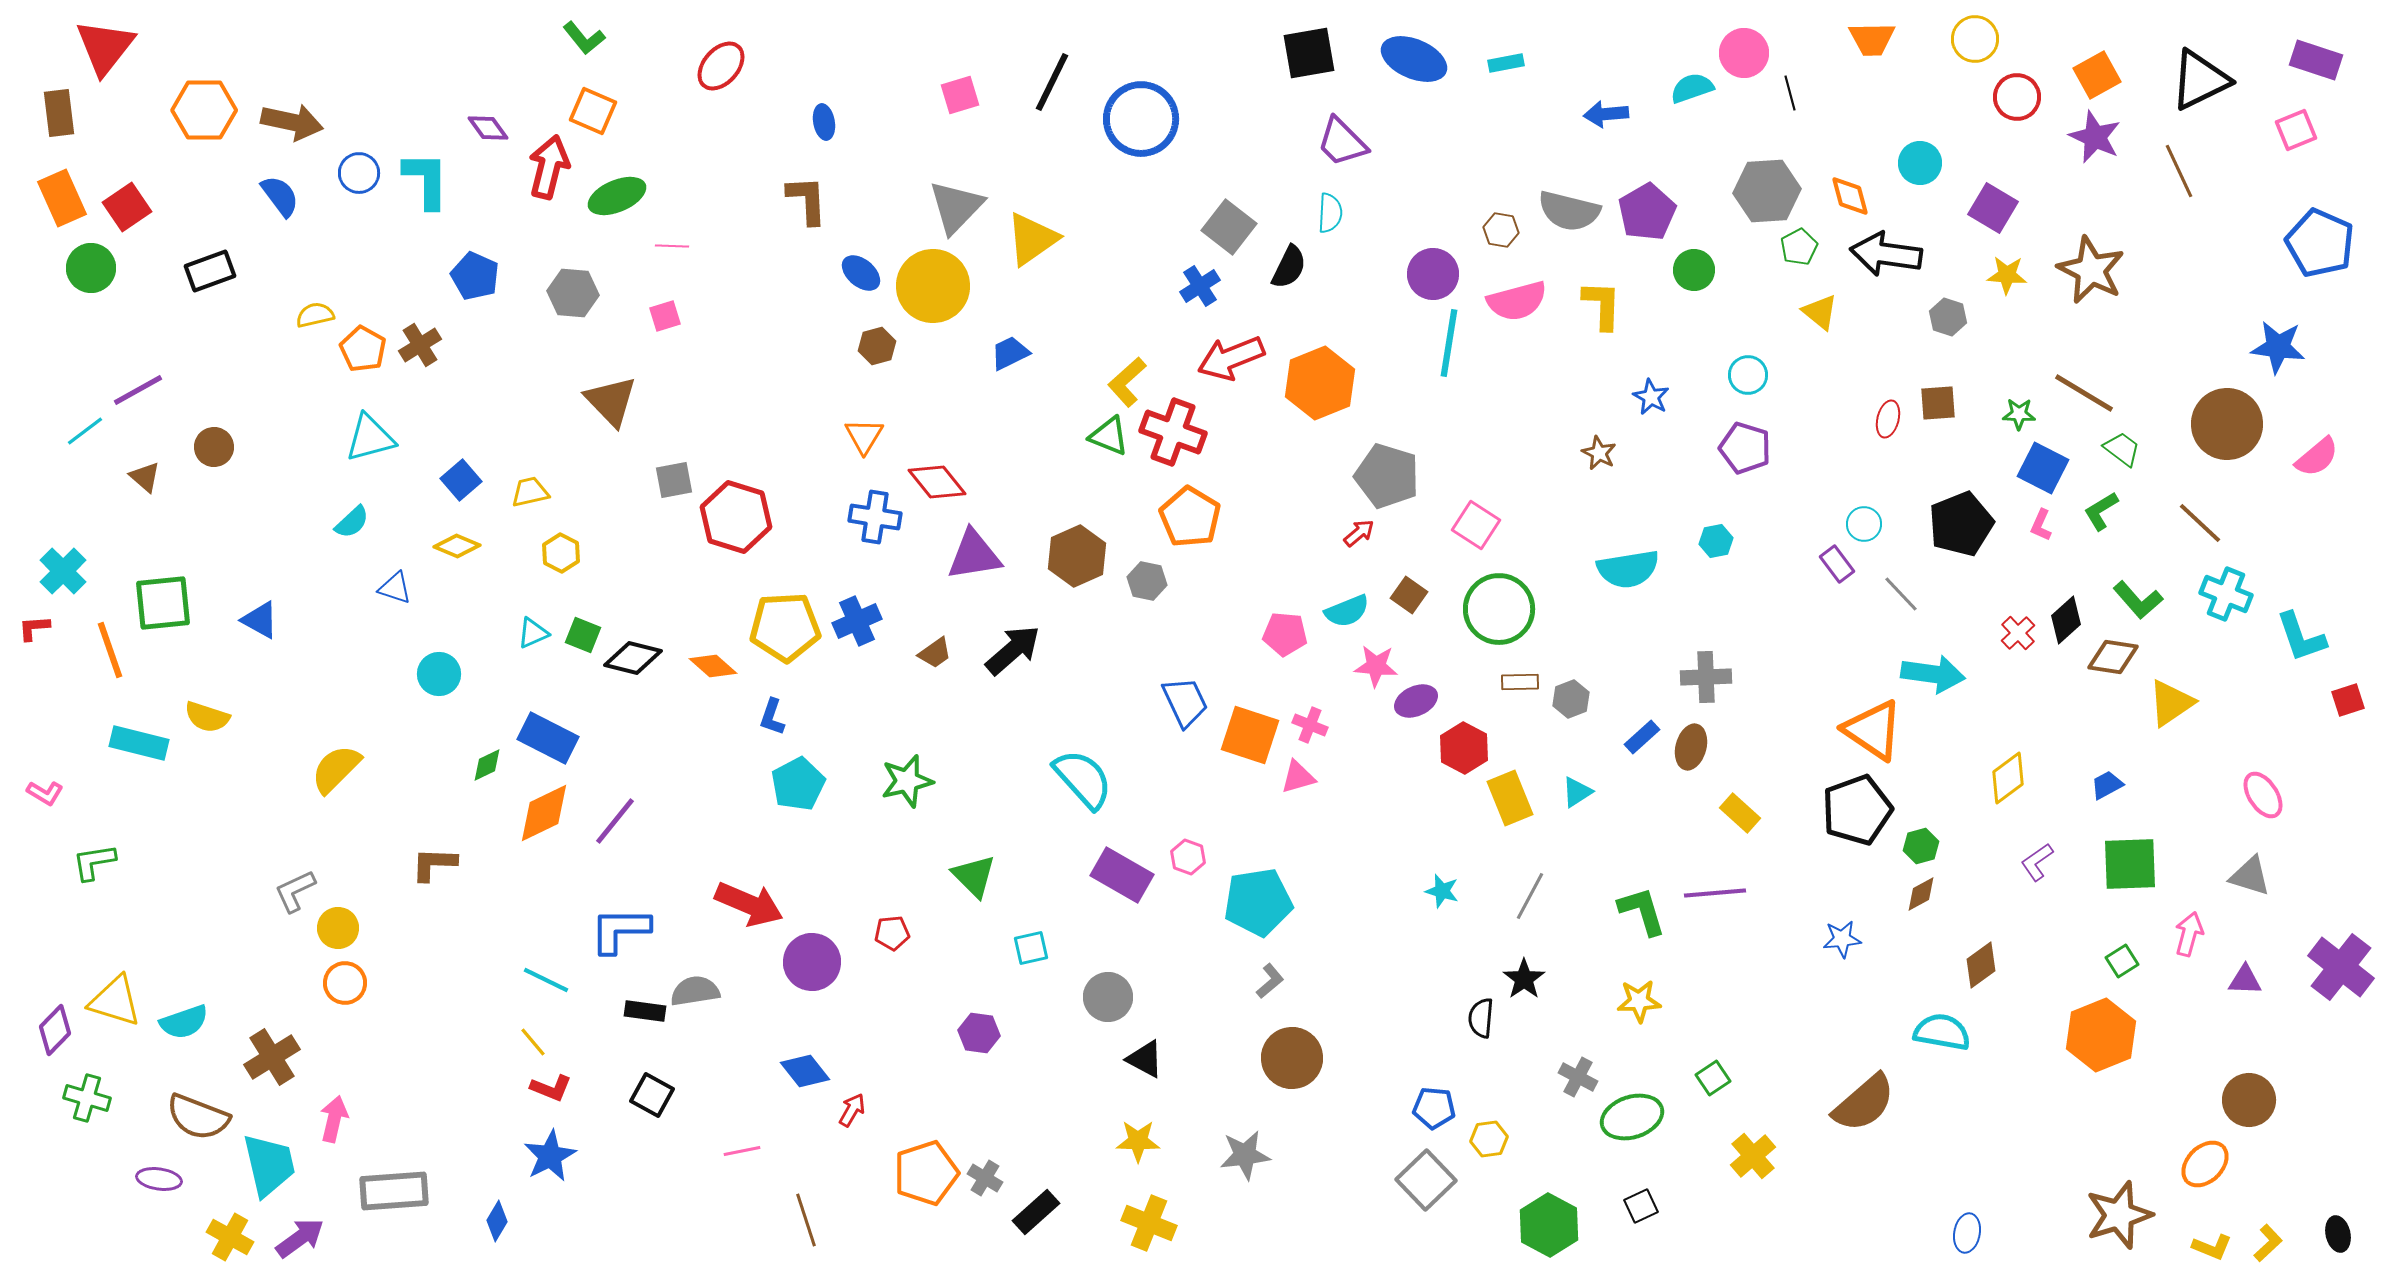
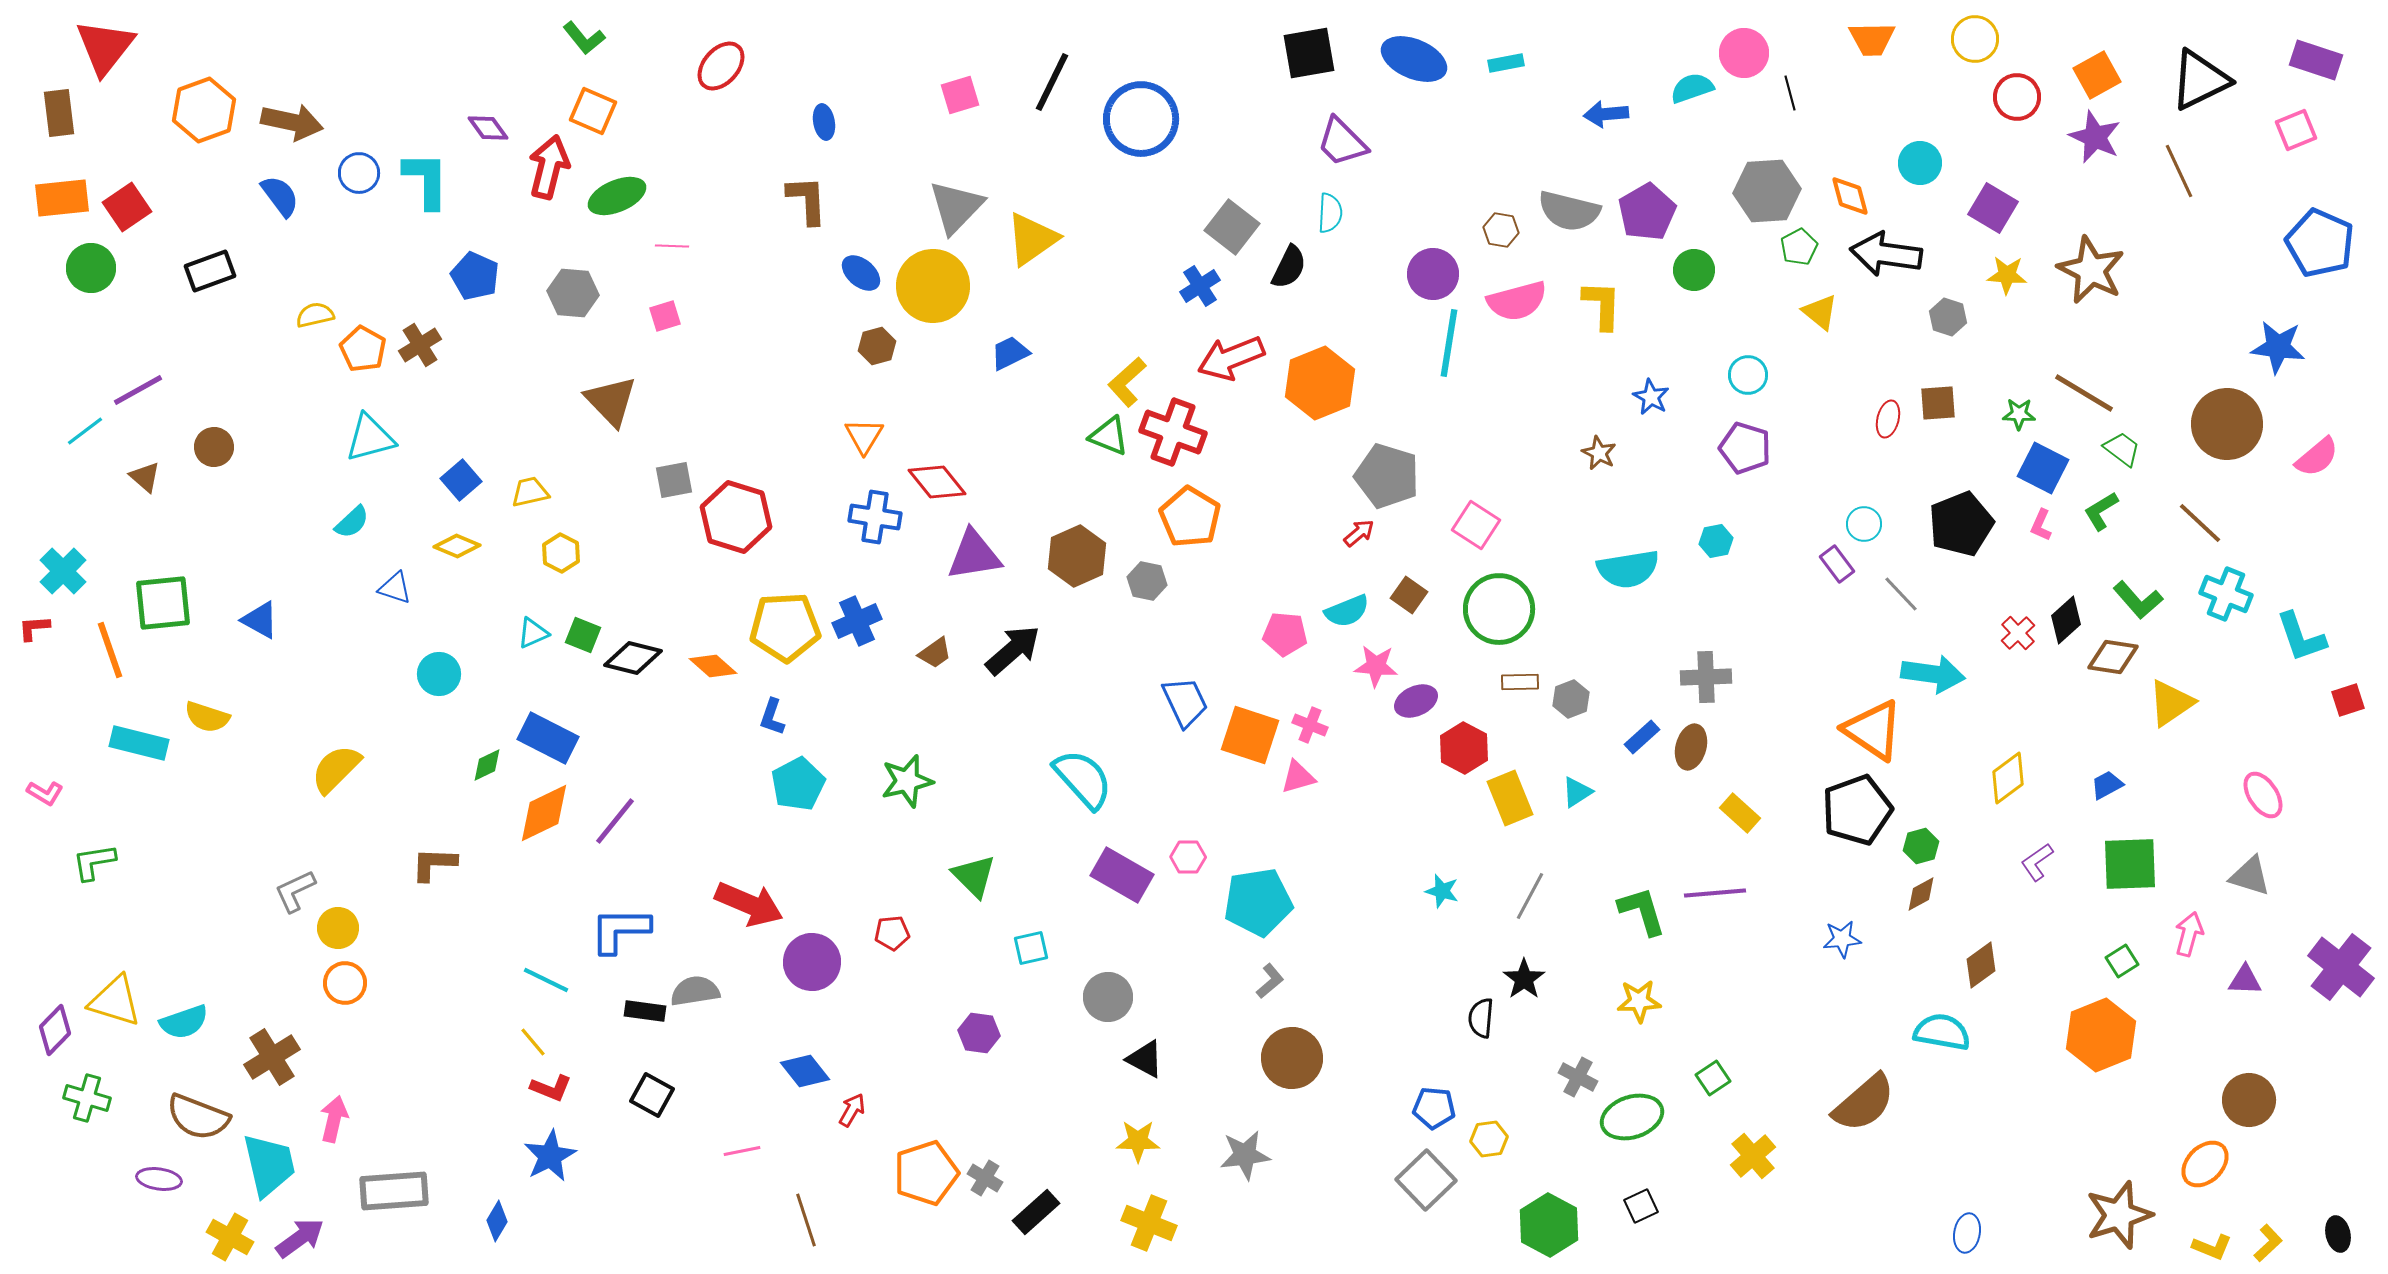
orange hexagon at (204, 110): rotated 20 degrees counterclockwise
orange rectangle at (62, 198): rotated 72 degrees counterclockwise
gray square at (1229, 227): moved 3 px right
pink hexagon at (1188, 857): rotated 20 degrees counterclockwise
